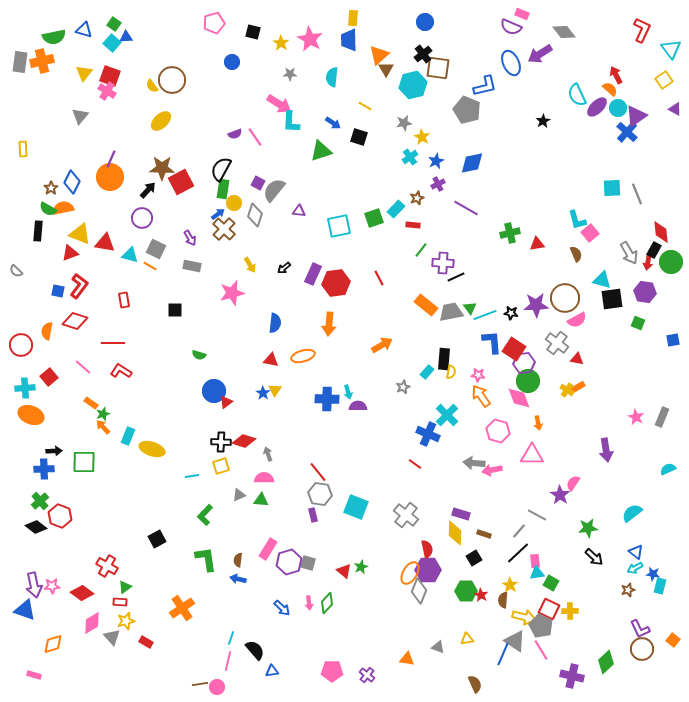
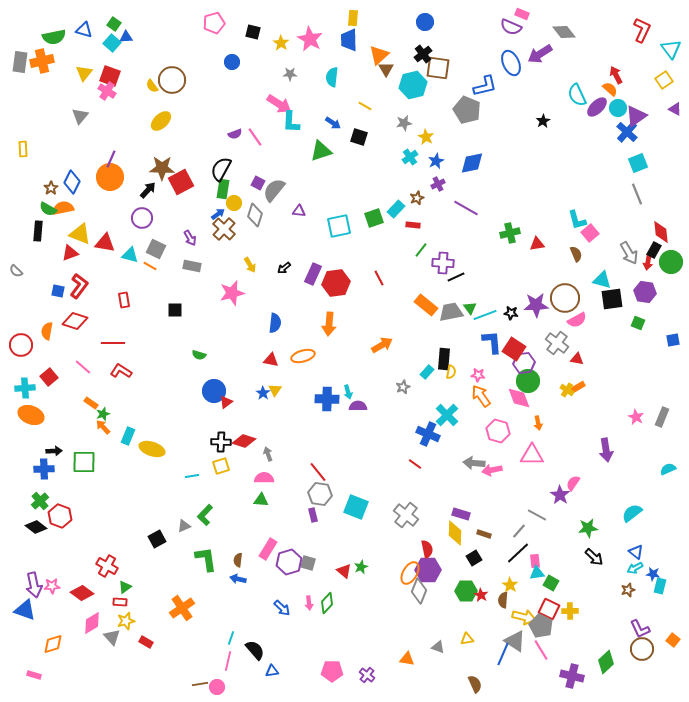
yellow star at (422, 137): moved 4 px right
cyan square at (612, 188): moved 26 px right, 25 px up; rotated 18 degrees counterclockwise
gray triangle at (239, 495): moved 55 px left, 31 px down
